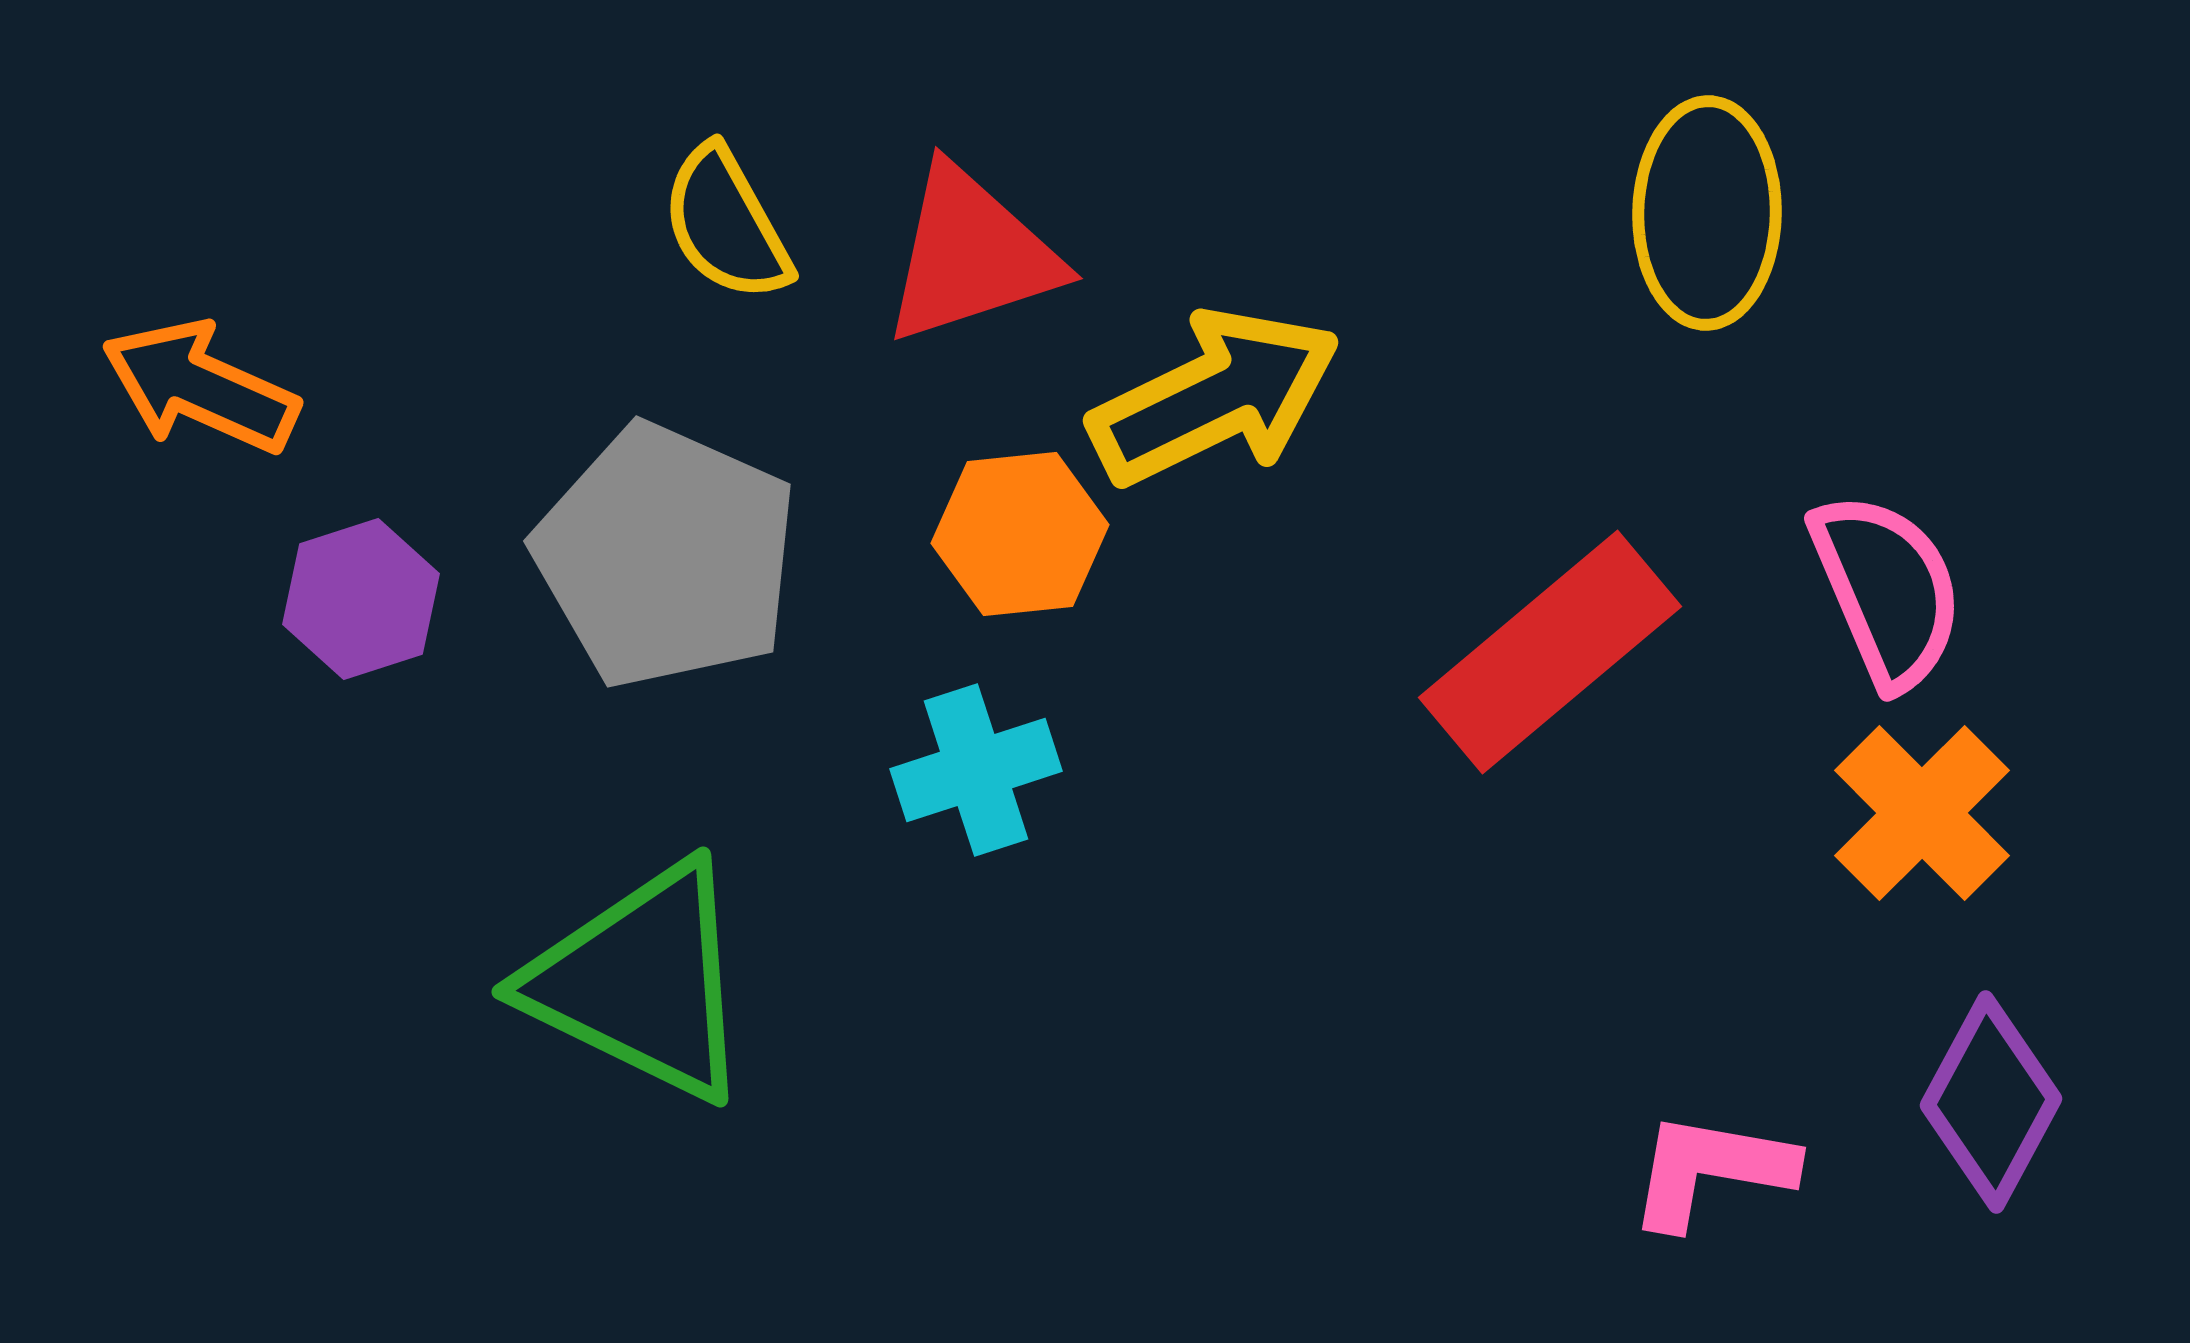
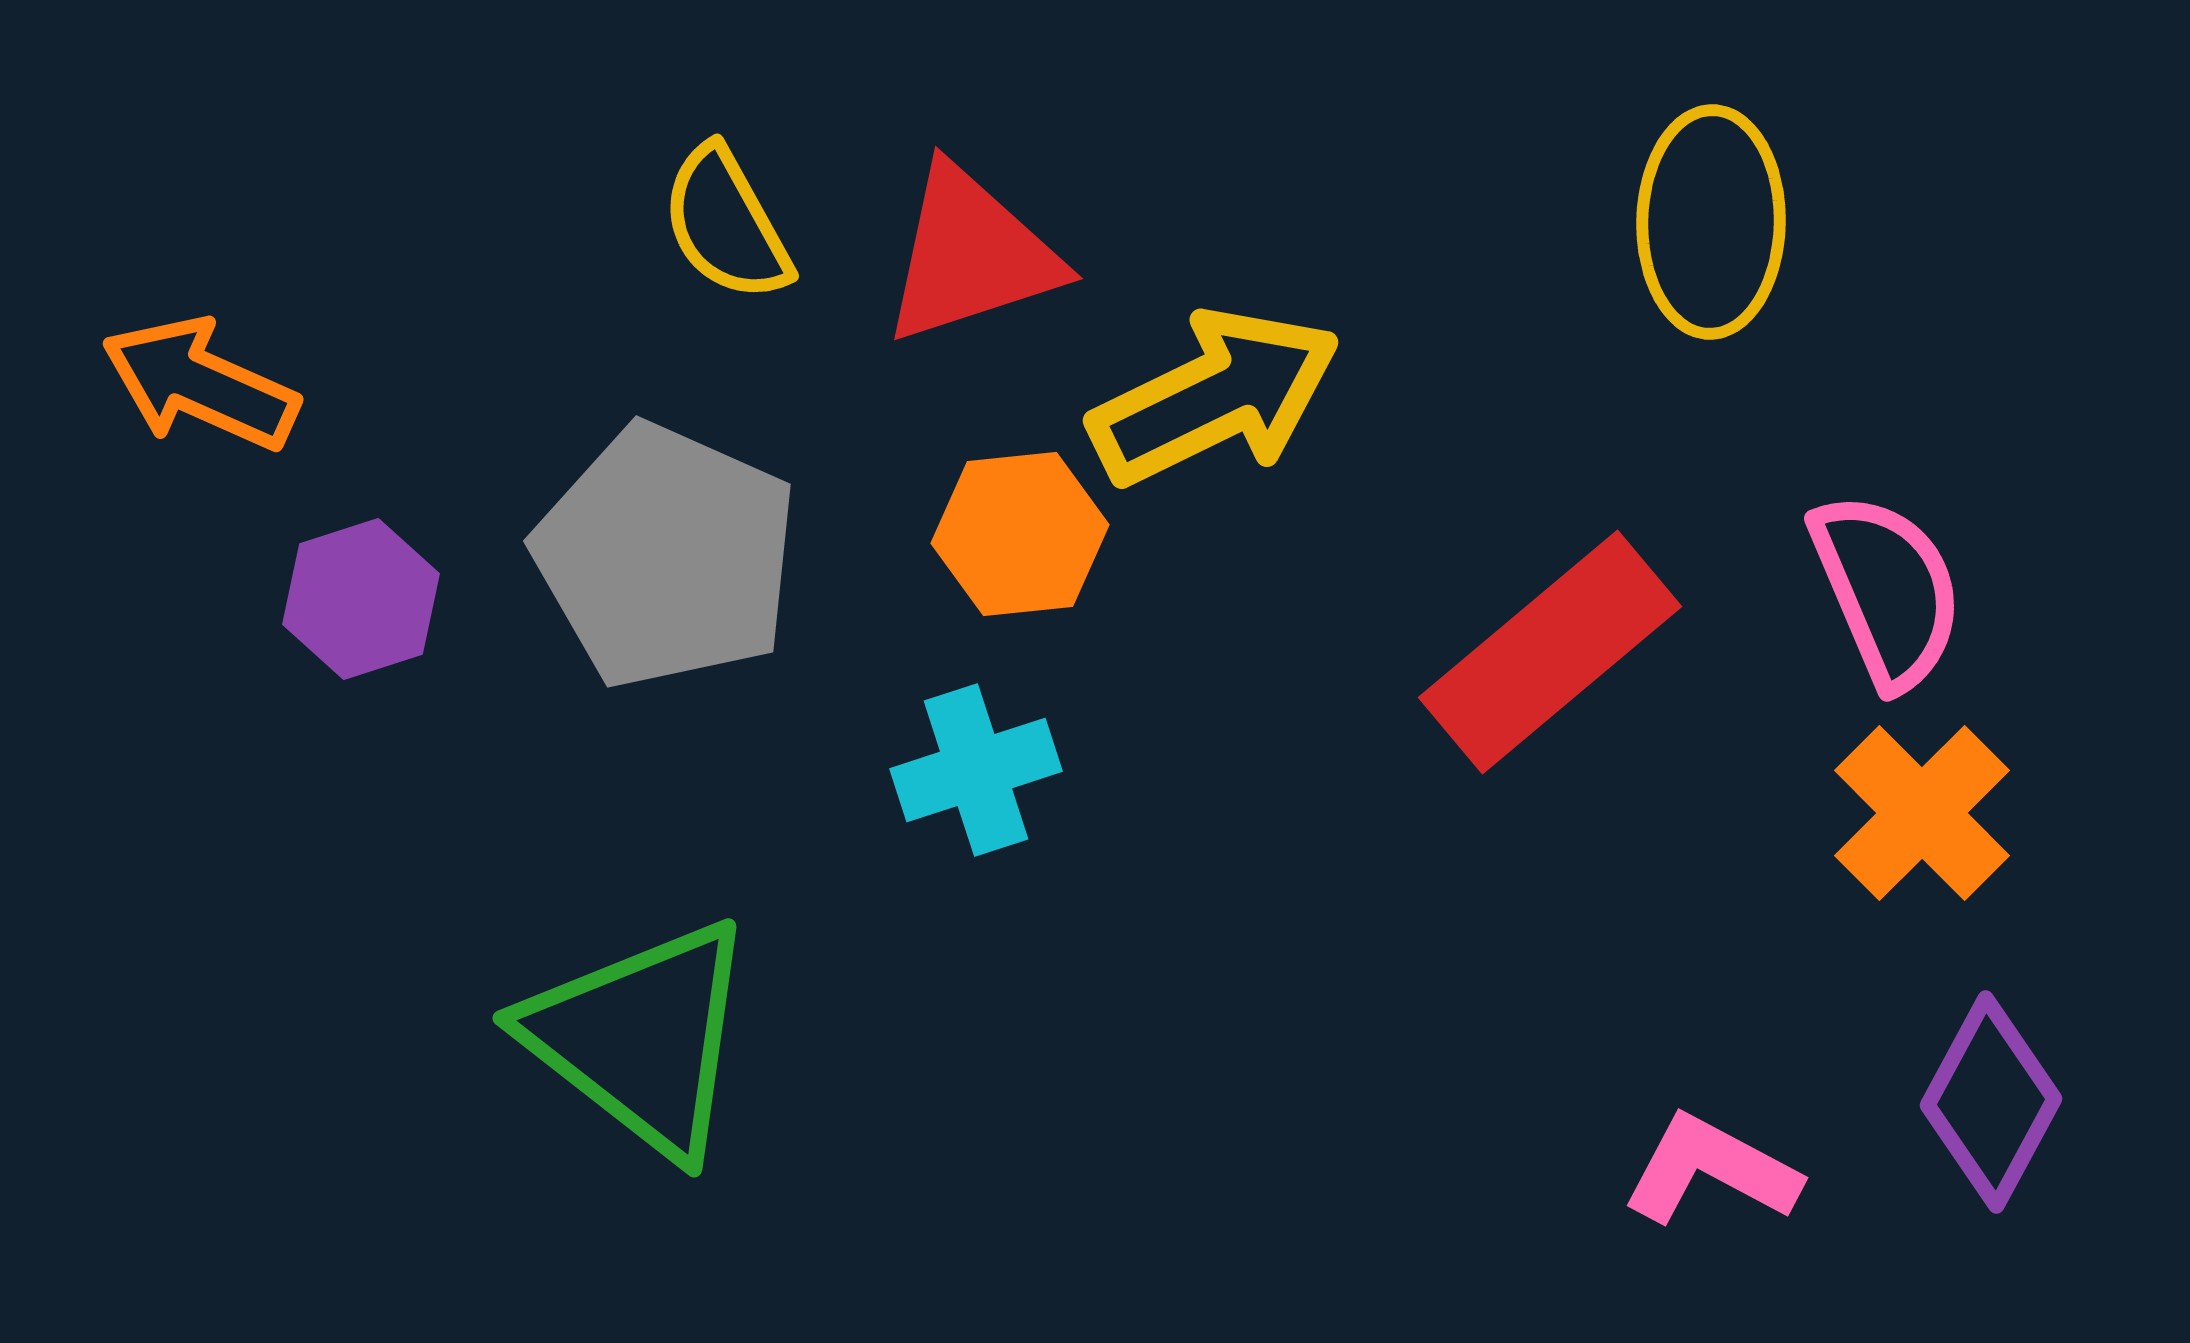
yellow ellipse: moved 4 px right, 9 px down
orange arrow: moved 3 px up
green triangle: moved 56 px down; rotated 12 degrees clockwise
pink L-shape: rotated 18 degrees clockwise
